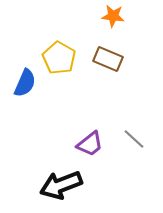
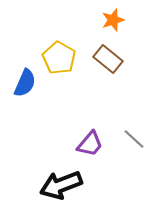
orange star: moved 4 px down; rotated 25 degrees counterclockwise
brown rectangle: rotated 16 degrees clockwise
purple trapezoid: rotated 12 degrees counterclockwise
